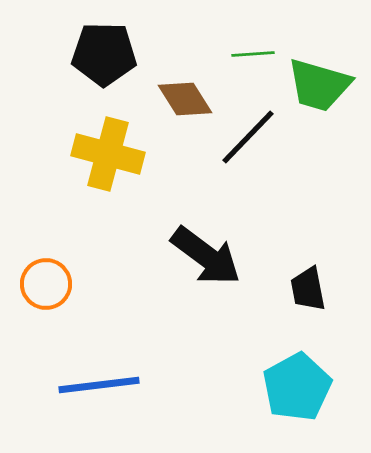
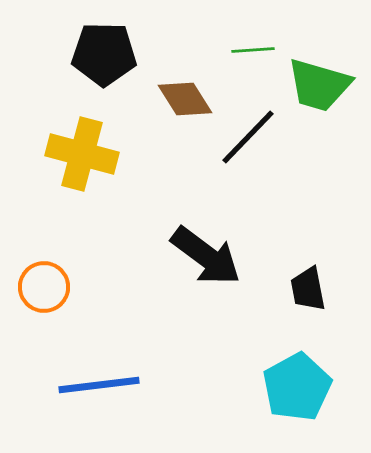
green line: moved 4 px up
yellow cross: moved 26 px left
orange circle: moved 2 px left, 3 px down
